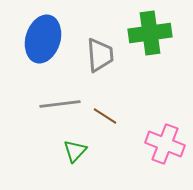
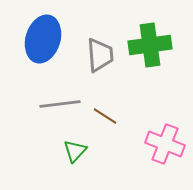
green cross: moved 12 px down
